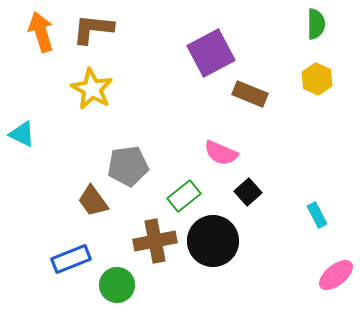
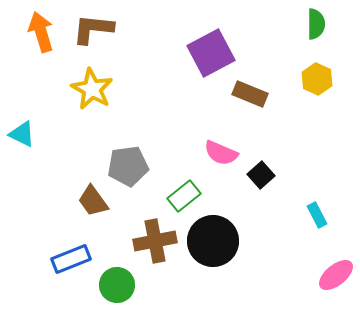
black square: moved 13 px right, 17 px up
